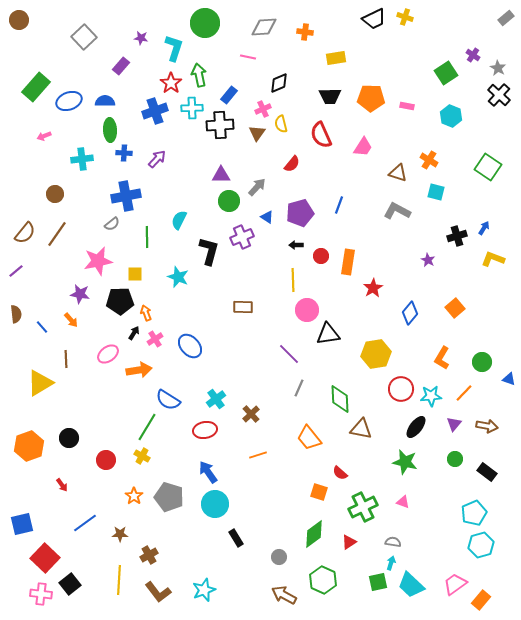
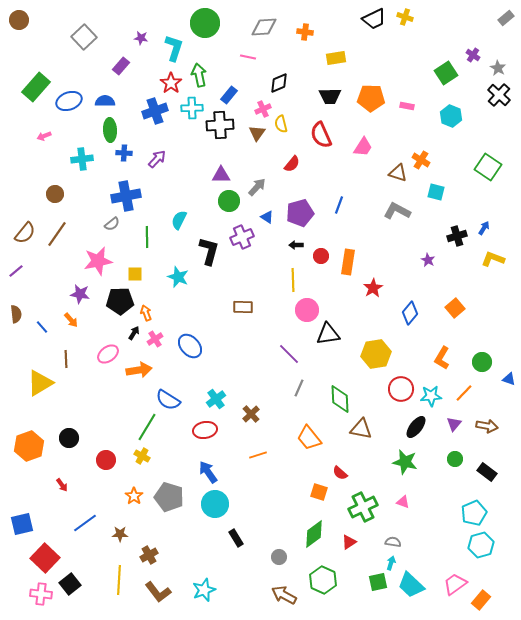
orange cross at (429, 160): moved 8 px left
